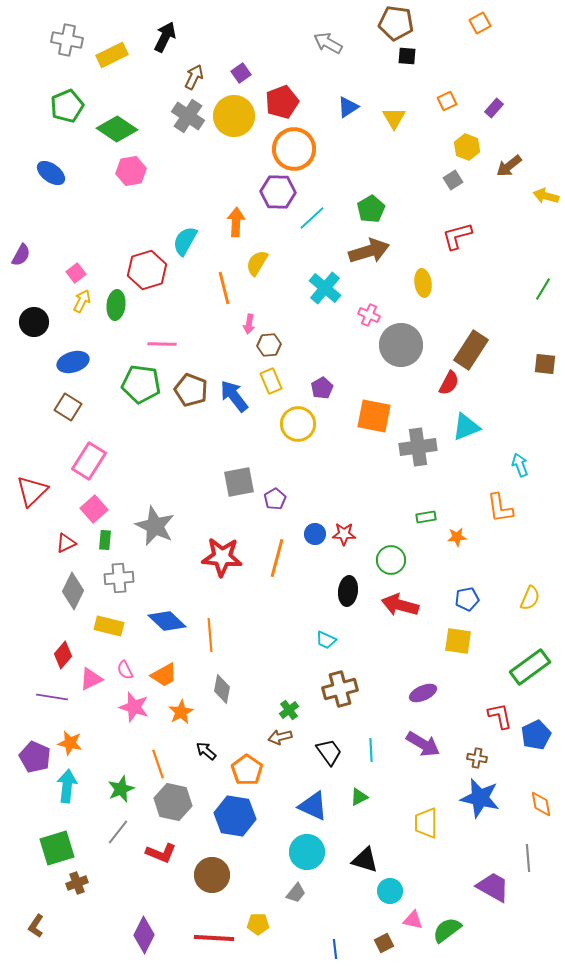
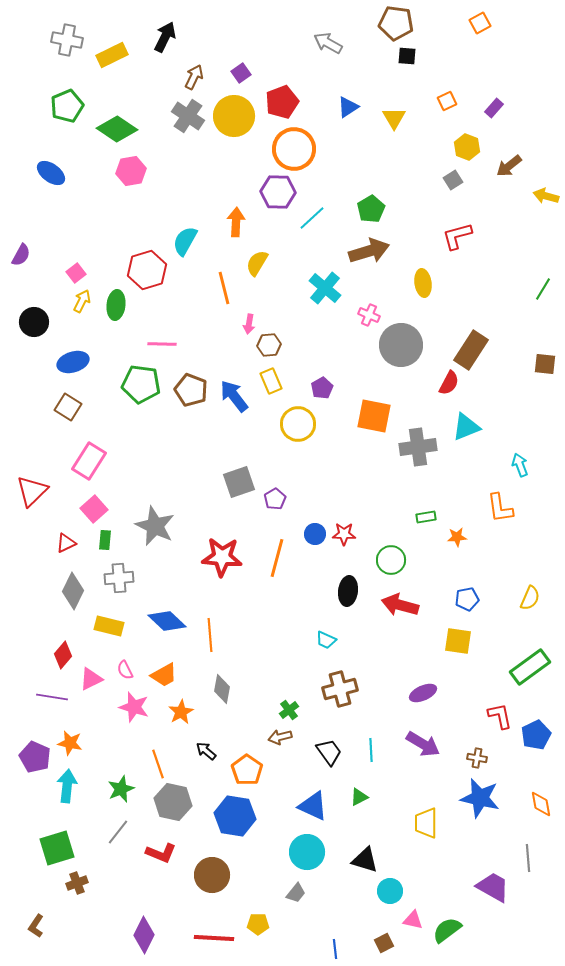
gray square at (239, 482): rotated 8 degrees counterclockwise
